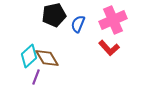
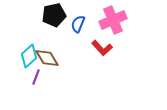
red L-shape: moved 7 px left
